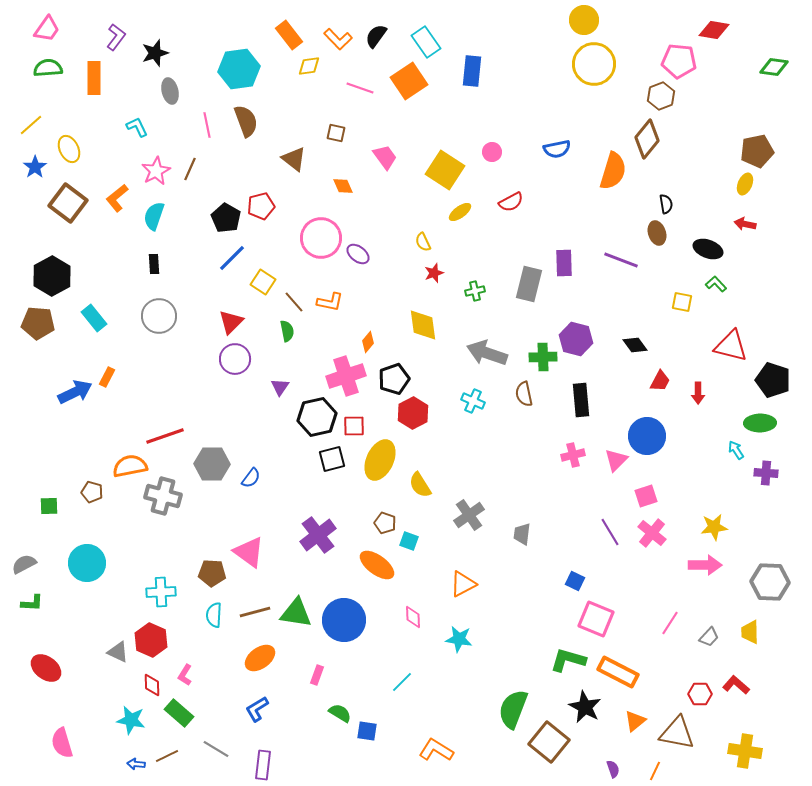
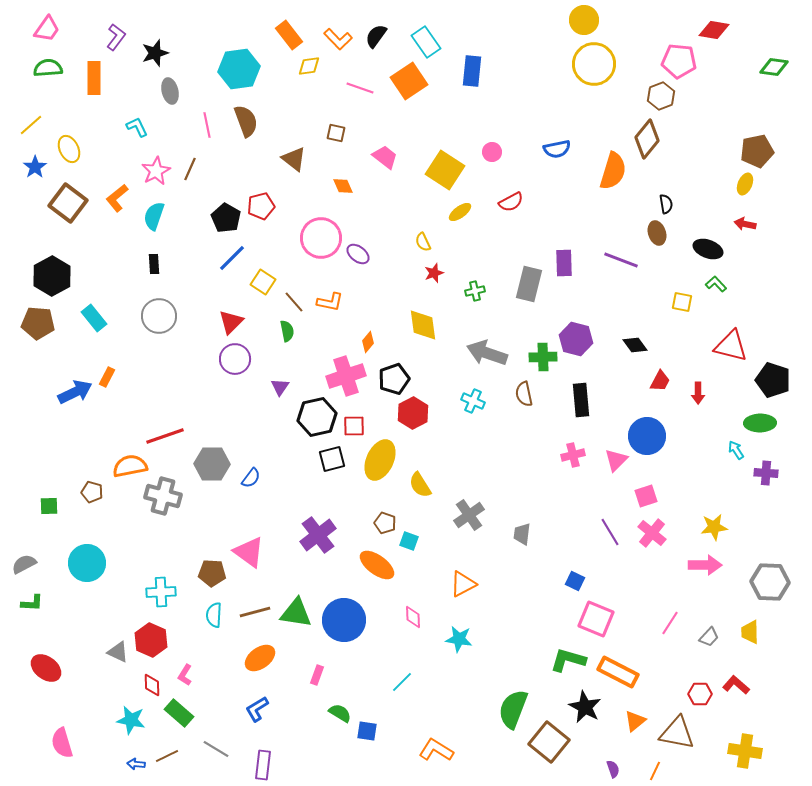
pink trapezoid at (385, 157): rotated 16 degrees counterclockwise
